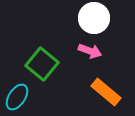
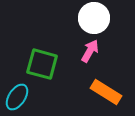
pink arrow: rotated 80 degrees counterclockwise
green square: rotated 24 degrees counterclockwise
orange rectangle: rotated 8 degrees counterclockwise
